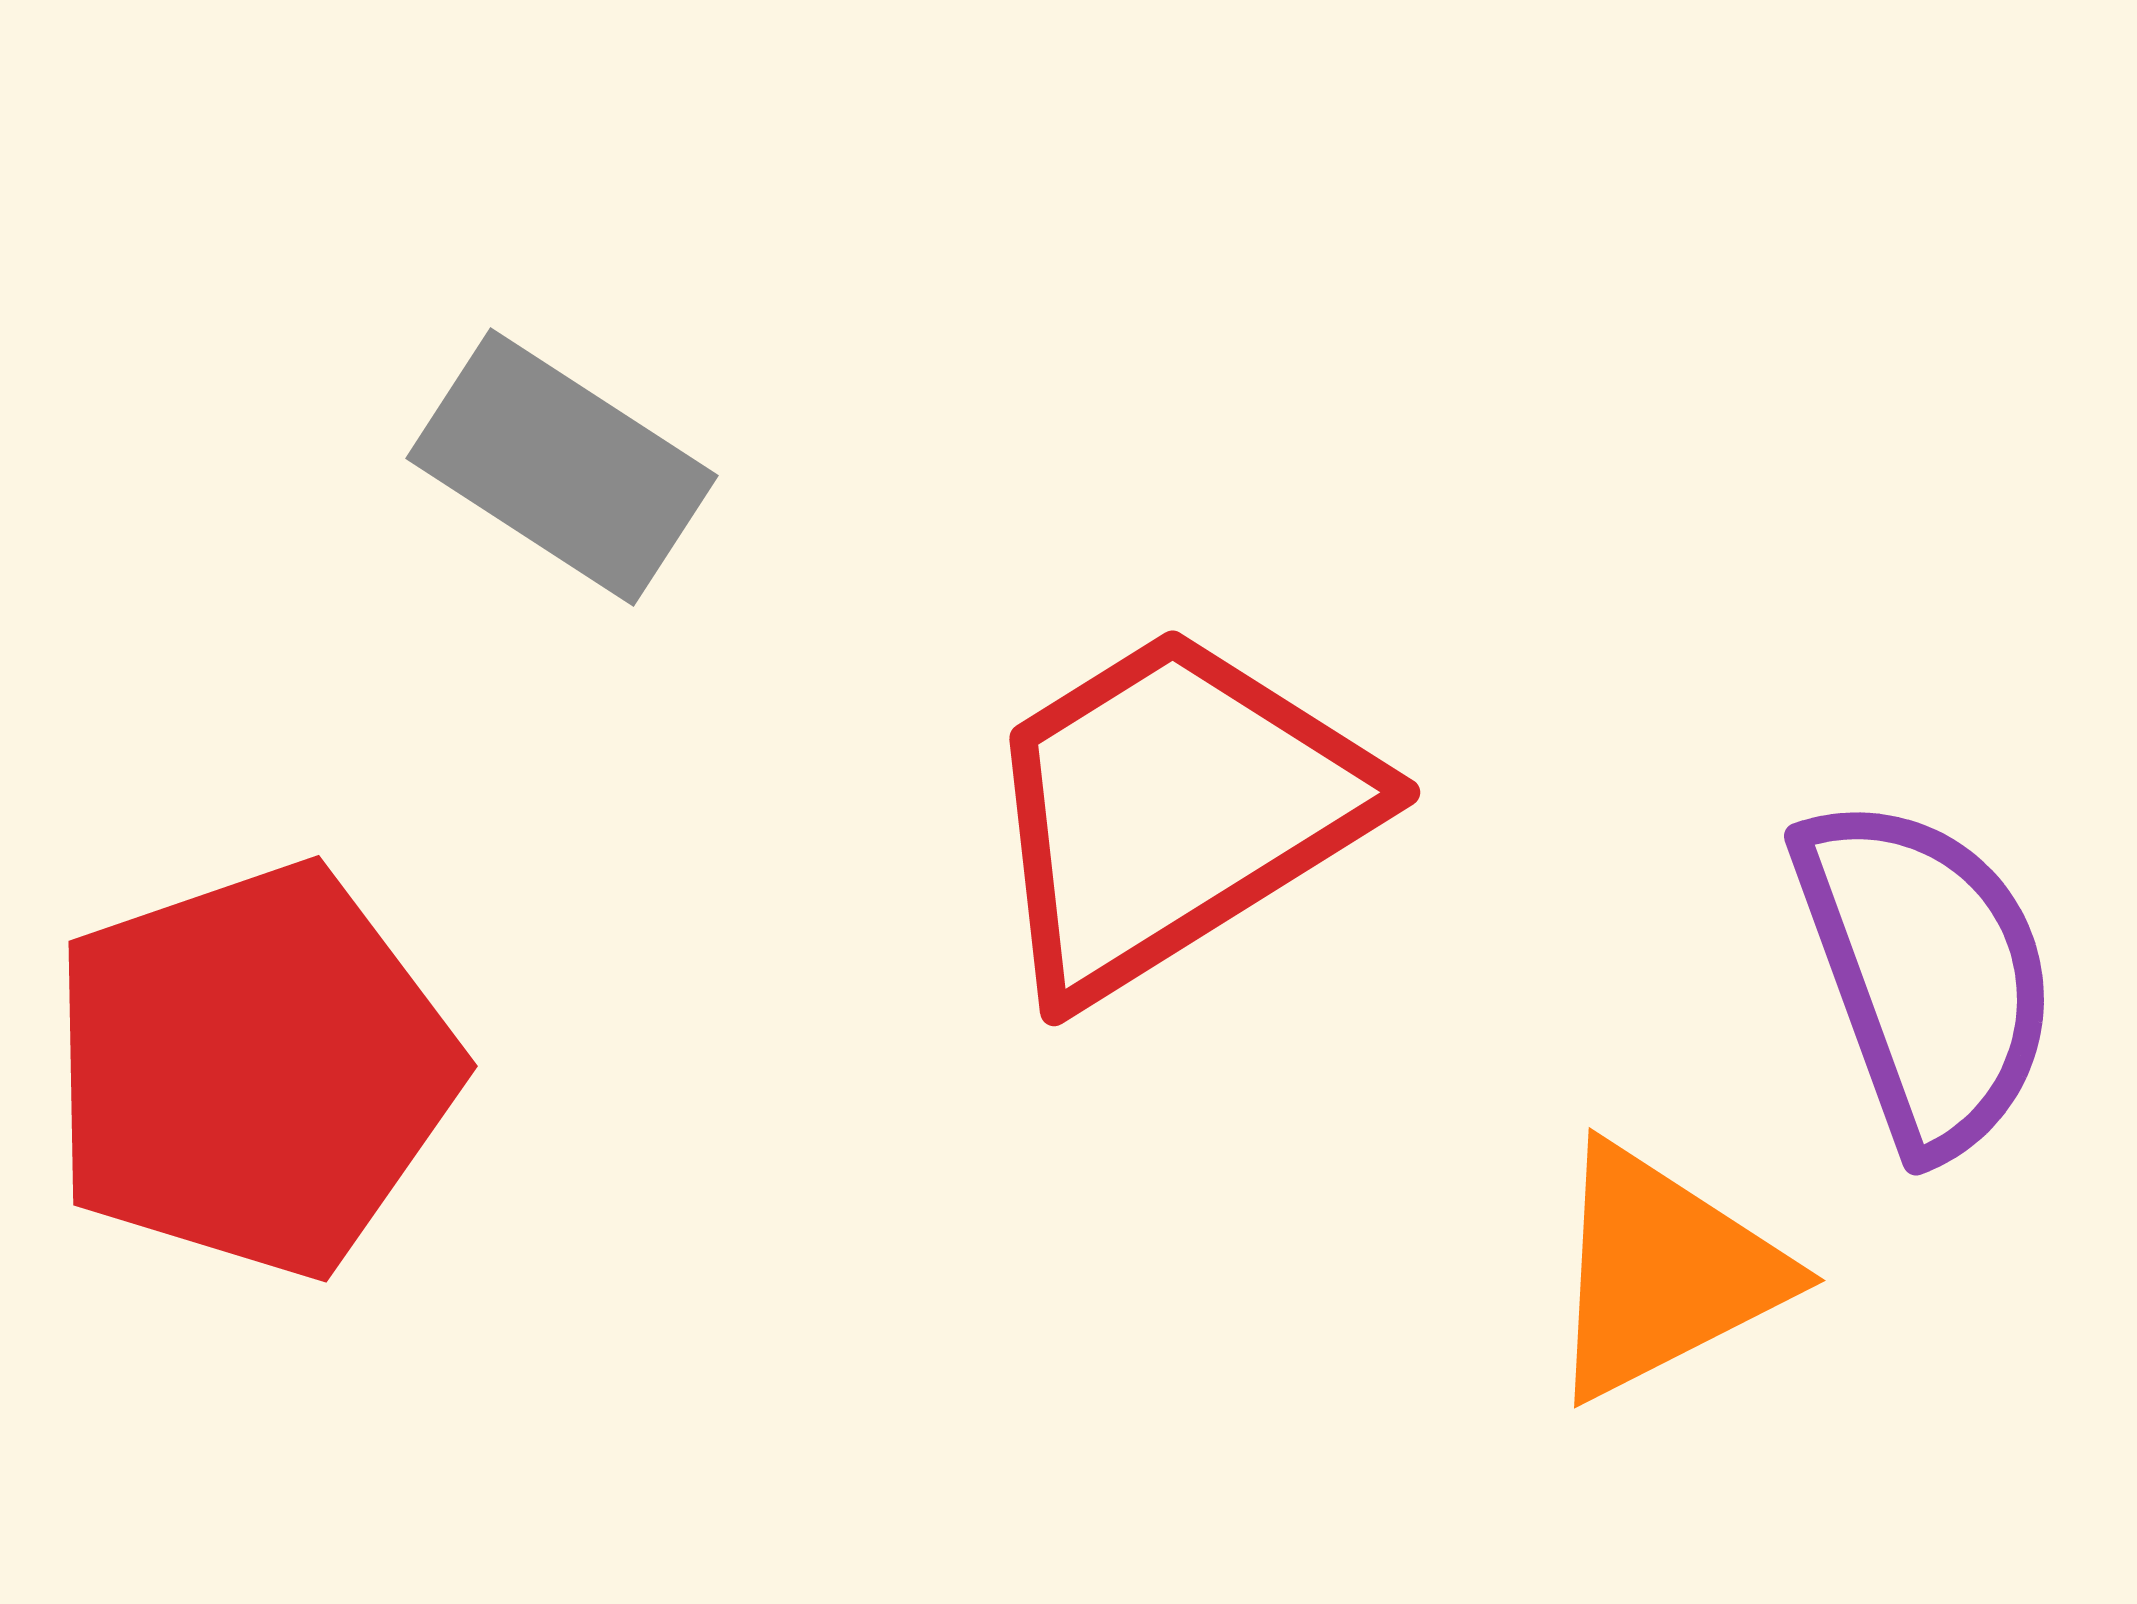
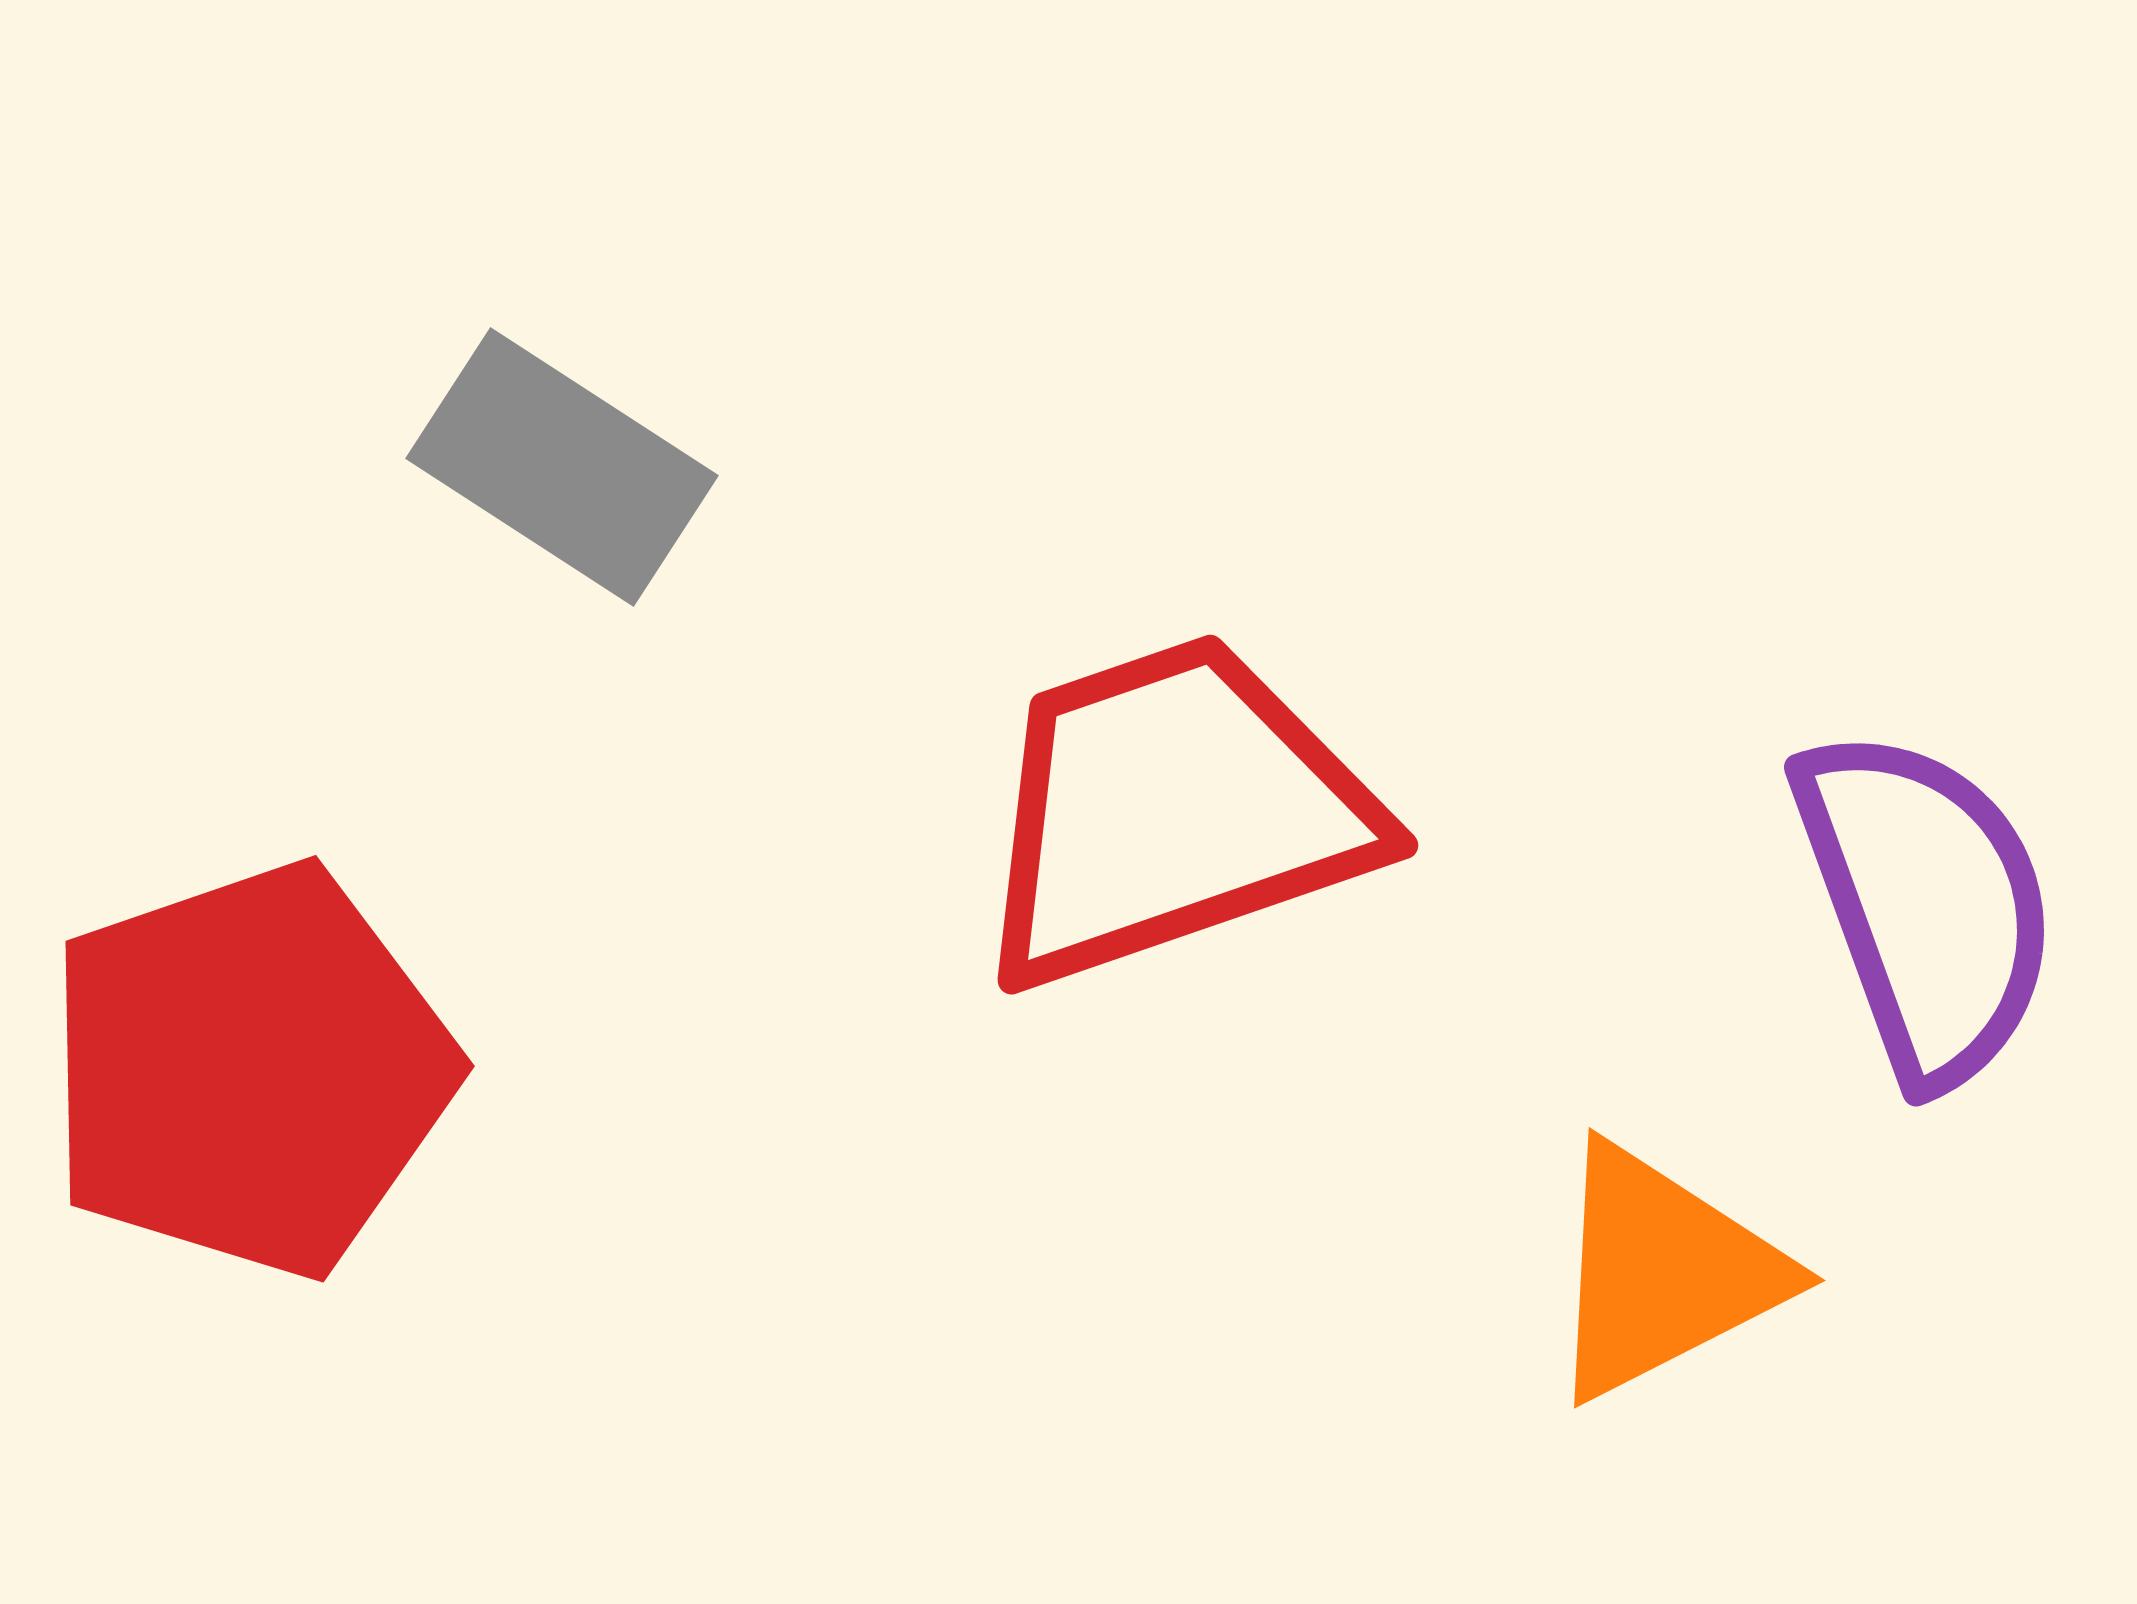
red trapezoid: rotated 13 degrees clockwise
purple semicircle: moved 69 px up
red pentagon: moved 3 px left
